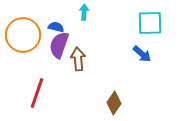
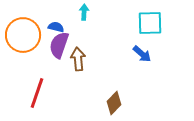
brown diamond: rotated 10 degrees clockwise
